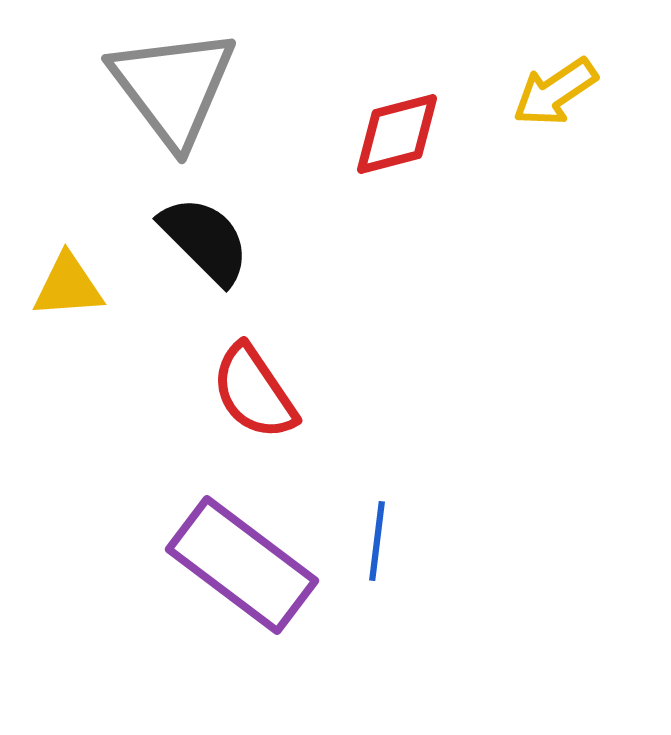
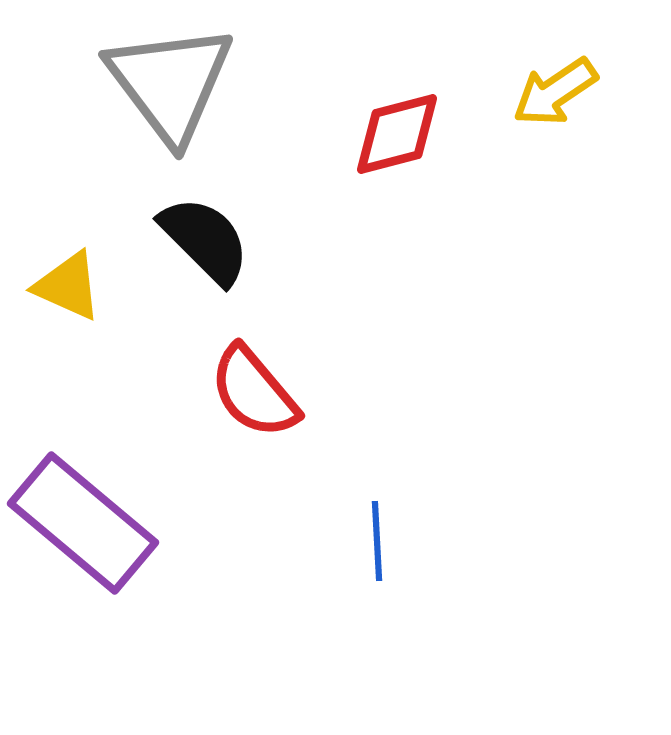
gray triangle: moved 3 px left, 4 px up
yellow triangle: rotated 28 degrees clockwise
red semicircle: rotated 6 degrees counterclockwise
blue line: rotated 10 degrees counterclockwise
purple rectangle: moved 159 px left, 42 px up; rotated 3 degrees clockwise
